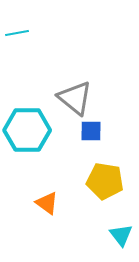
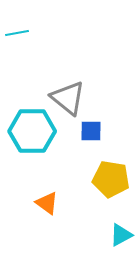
gray triangle: moved 7 px left
cyan hexagon: moved 5 px right, 1 px down
yellow pentagon: moved 6 px right, 2 px up
cyan triangle: rotated 40 degrees clockwise
